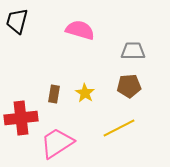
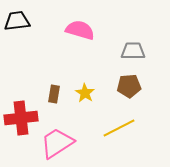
black trapezoid: rotated 68 degrees clockwise
